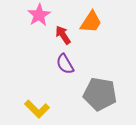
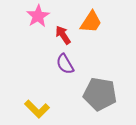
pink star: moved 1 px left, 1 px down
